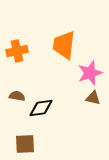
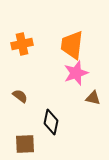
orange trapezoid: moved 8 px right
orange cross: moved 5 px right, 7 px up
pink star: moved 14 px left
brown semicircle: moved 3 px right; rotated 28 degrees clockwise
black diamond: moved 10 px right, 14 px down; rotated 70 degrees counterclockwise
